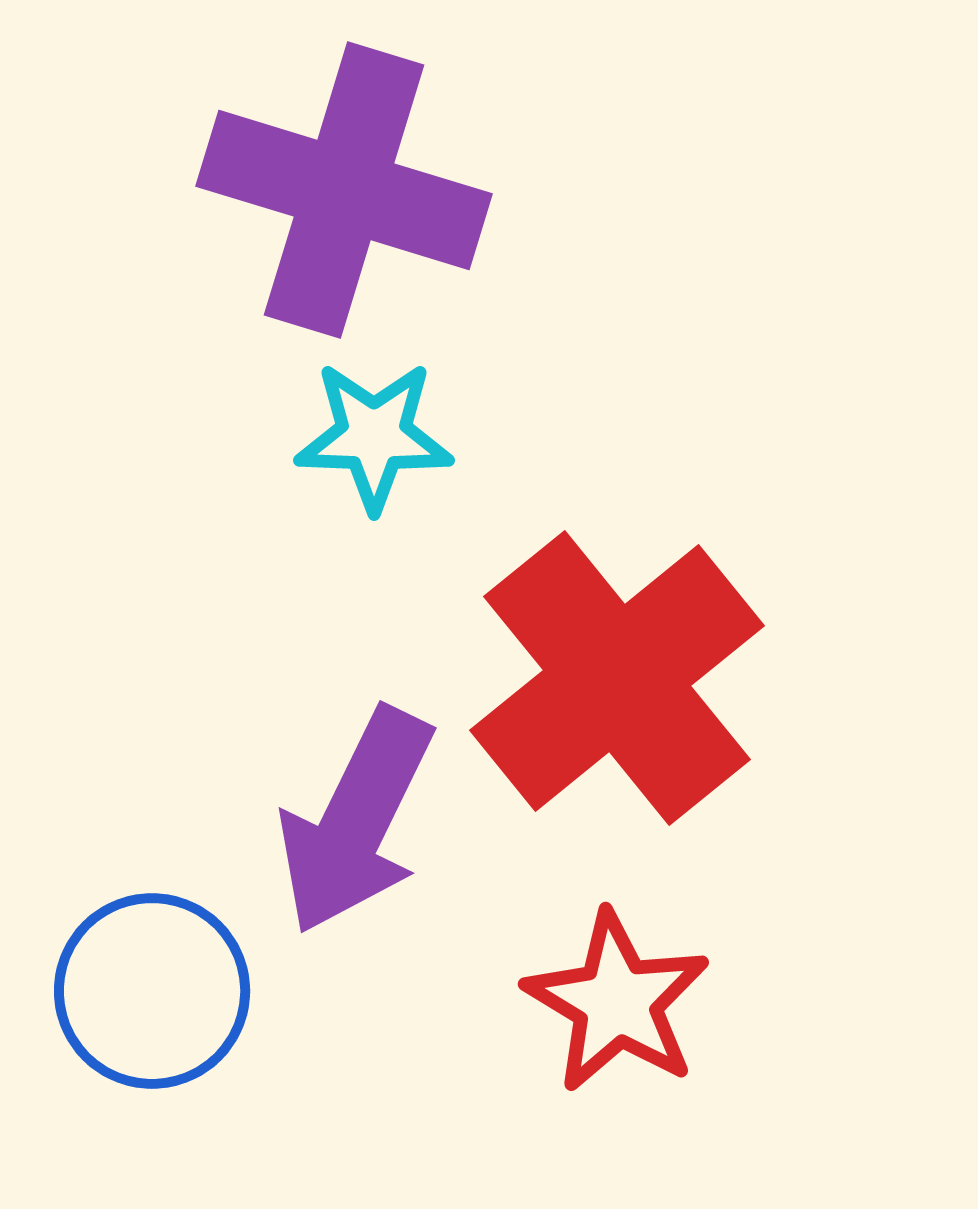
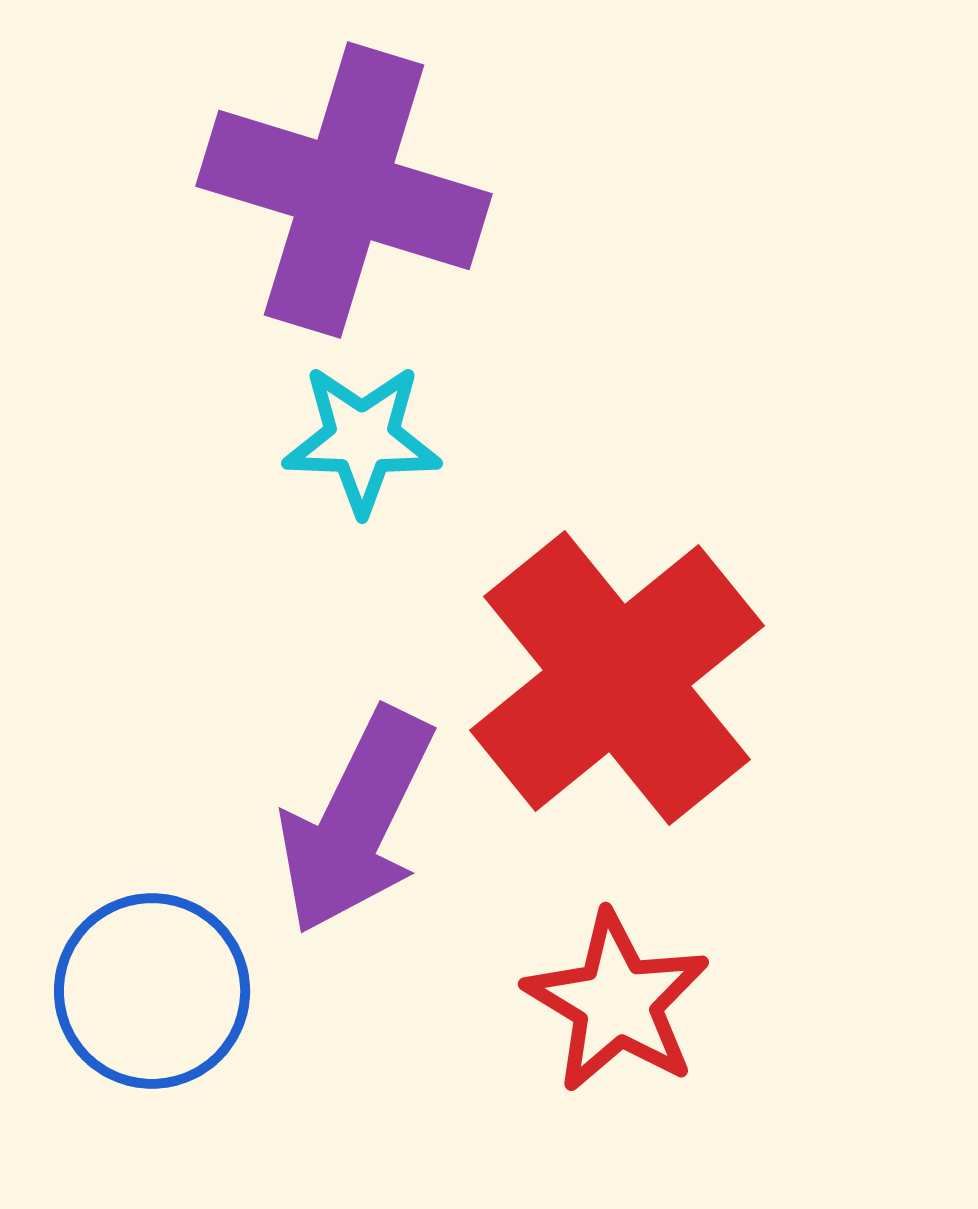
cyan star: moved 12 px left, 3 px down
